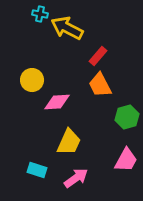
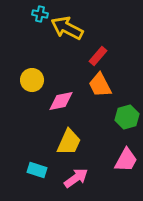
pink diamond: moved 4 px right, 1 px up; rotated 8 degrees counterclockwise
